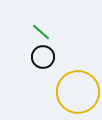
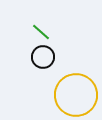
yellow circle: moved 2 px left, 3 px down
